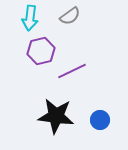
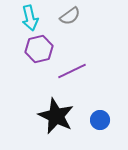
cyan arrow: rotated 20 degrees counterclockwise
purple hexagon: moved 2 px left, 2 px up
black star: rotated 18 degrees clockwise
